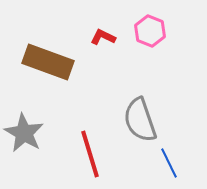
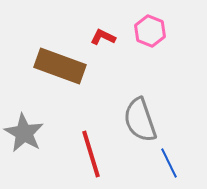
brown rectangle: moved 12 px right, 4 px down
red line: moved 1 px right
